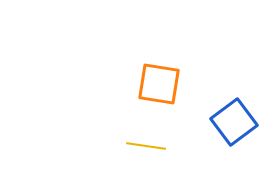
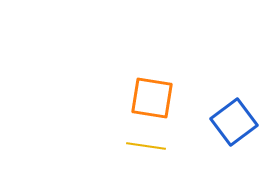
orange square: moved 7 px left, 14 px down
